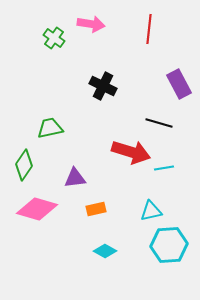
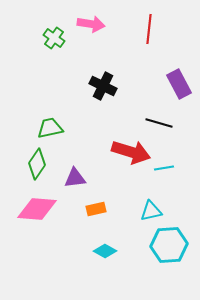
green diamond: moved 13 px right, 1 px up
pink diamond: rotated 12 degrees counterclockwise
